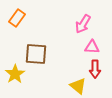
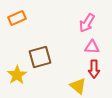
orange rectangle: rotated 30 degrees clockwise
pink arrow: moved 4 px right, 1 px up
brown square: moved 4 px right, 3 px down; rotated 20 degrees counterclockwise
red arrow: moved 1 px left
yellow star: moved 2 px right, 1 px down
